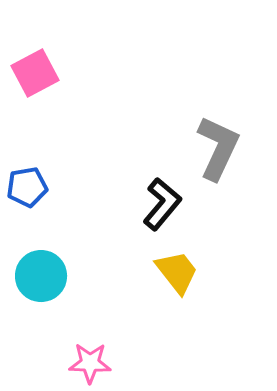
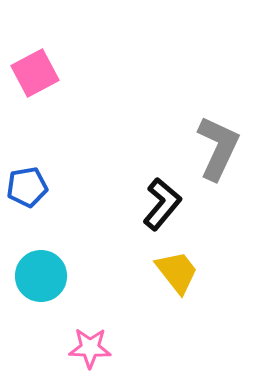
pink star: moved 15 px up
